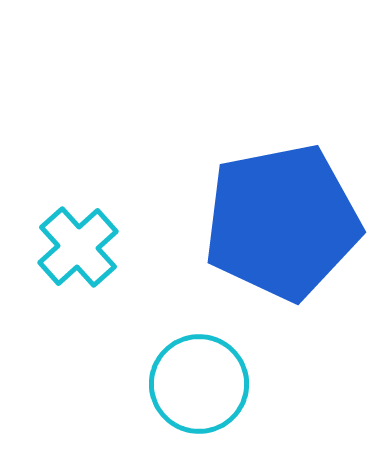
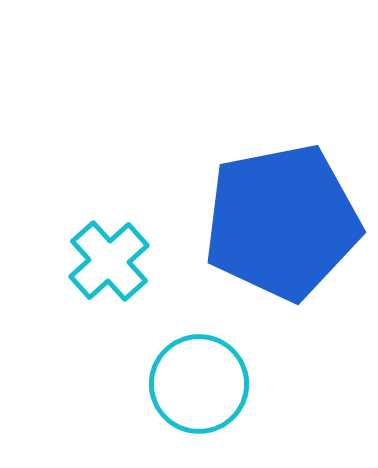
cyan cross: moved 31 px right, 14 px down
